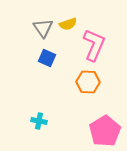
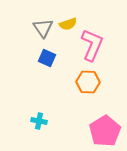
pink L-shape: moved 2 px left
